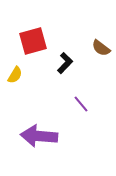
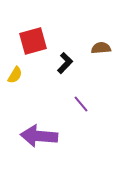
brown semicircle: rotated 138 degrees clockwise
